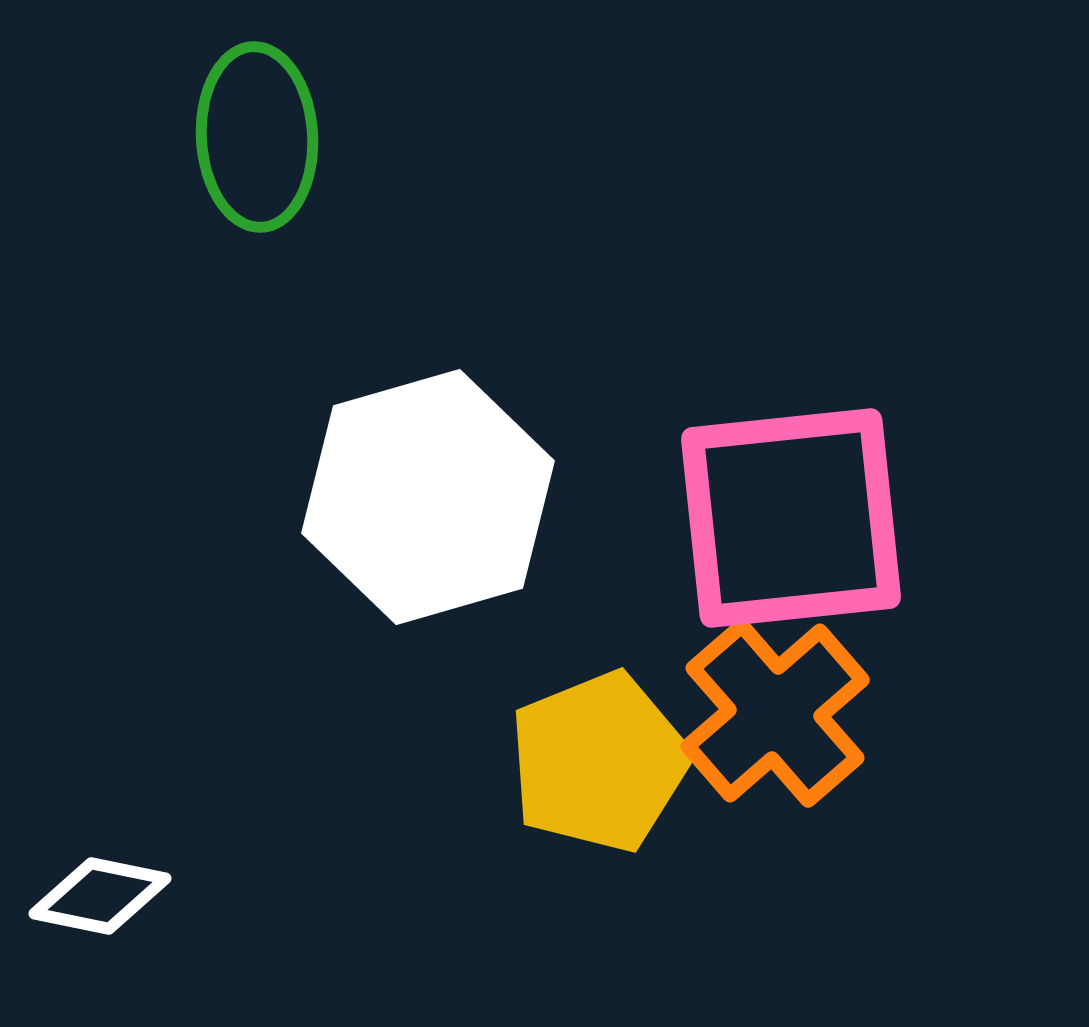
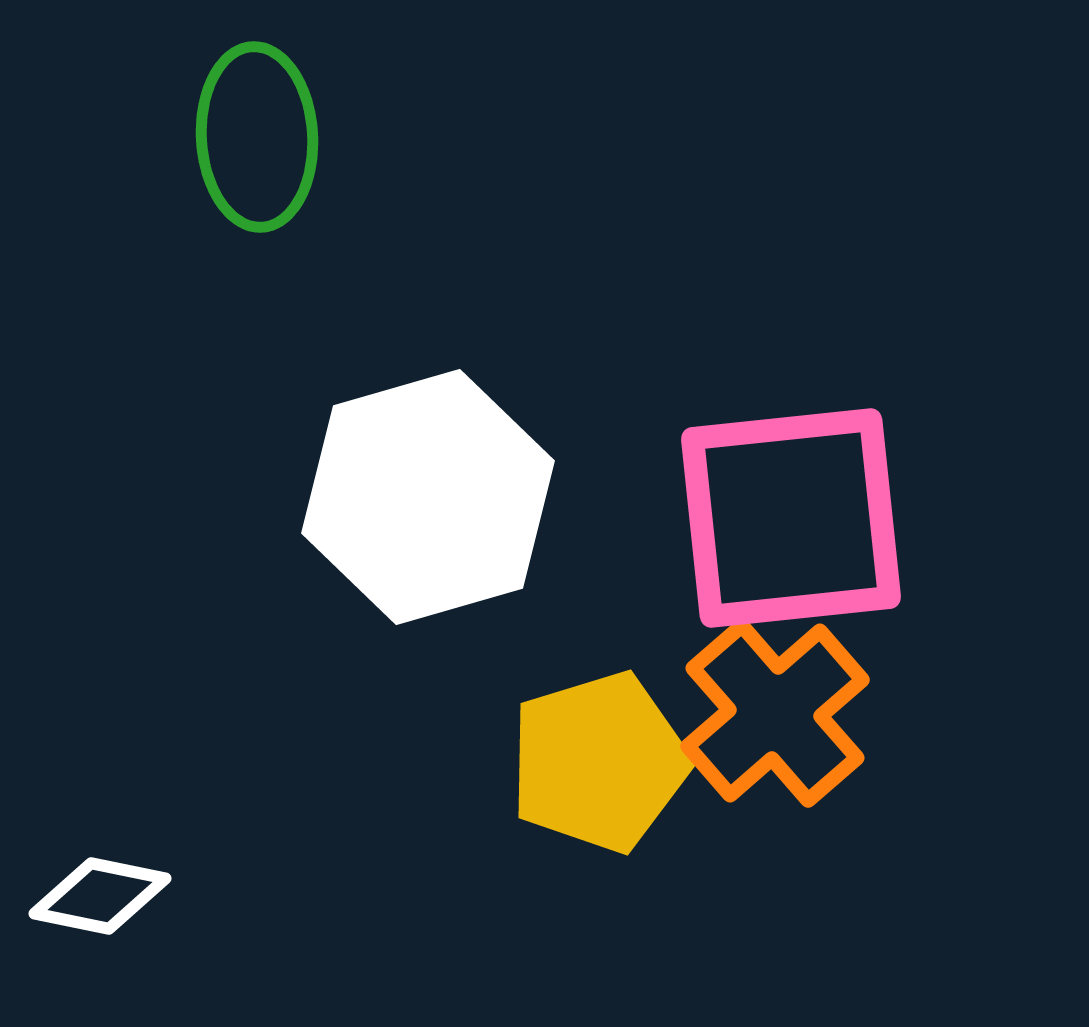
yellow pentagon: rotated 5 degrees clockwise
